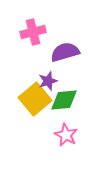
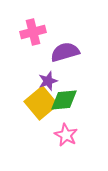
yellow square: moved 6 px right, 4 px down
